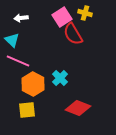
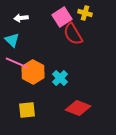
pink line: moved 1 px left, 2 px down
orange hexagon: moved 12 px up
